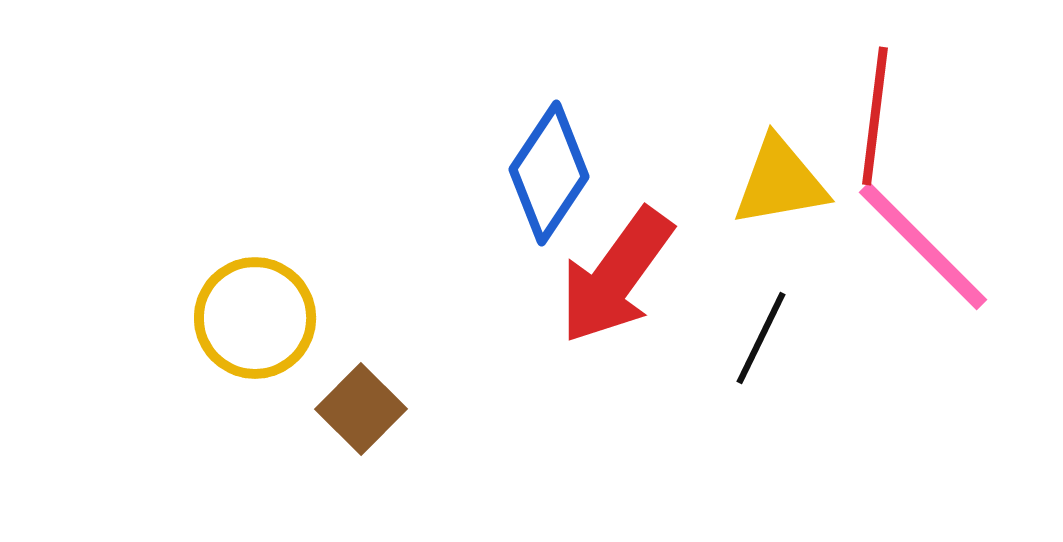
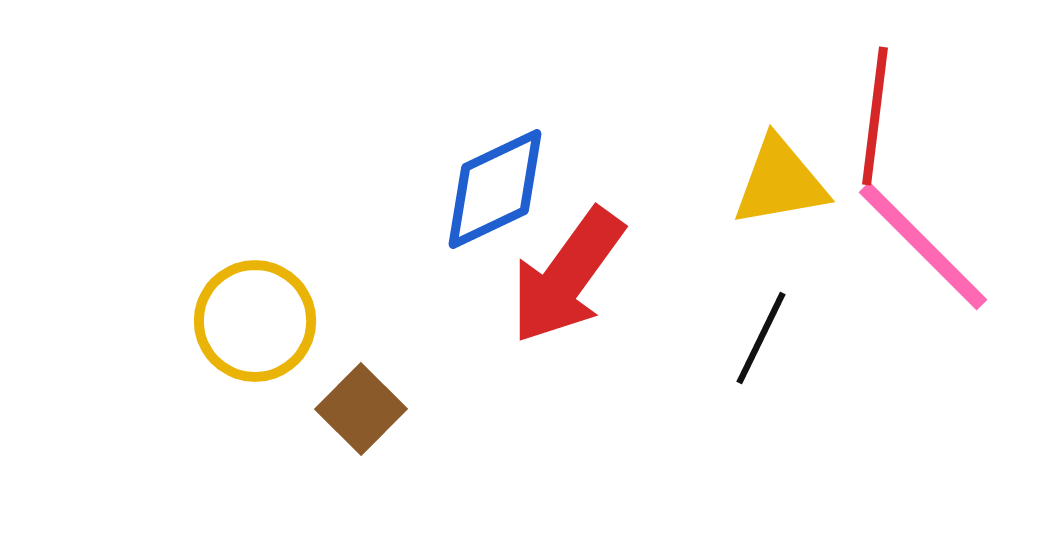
blue diamond: moved 54 px left, 16 px down; rotated 31 degrees clockwise
red arrow: moved 49 px left
yellow circle: moved 3 px down
